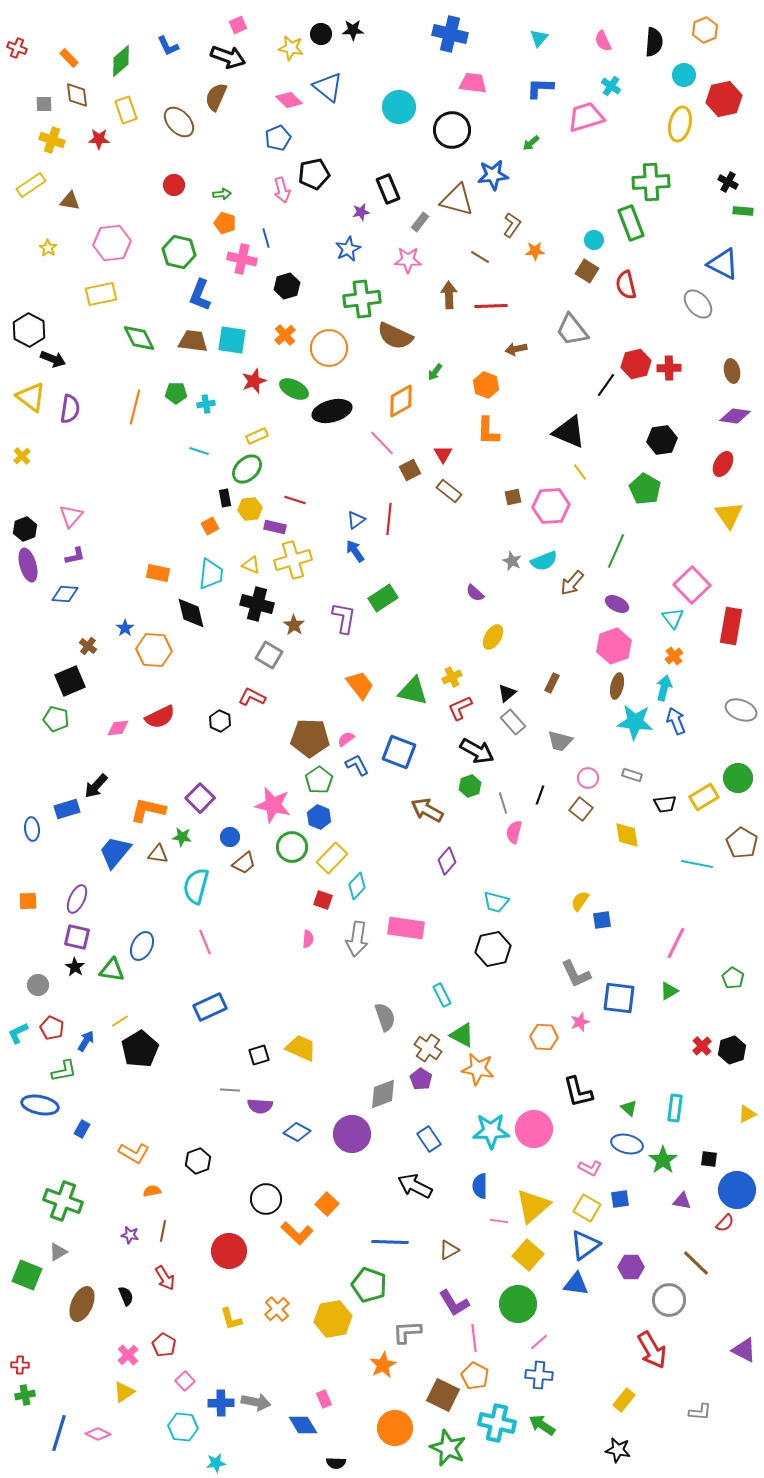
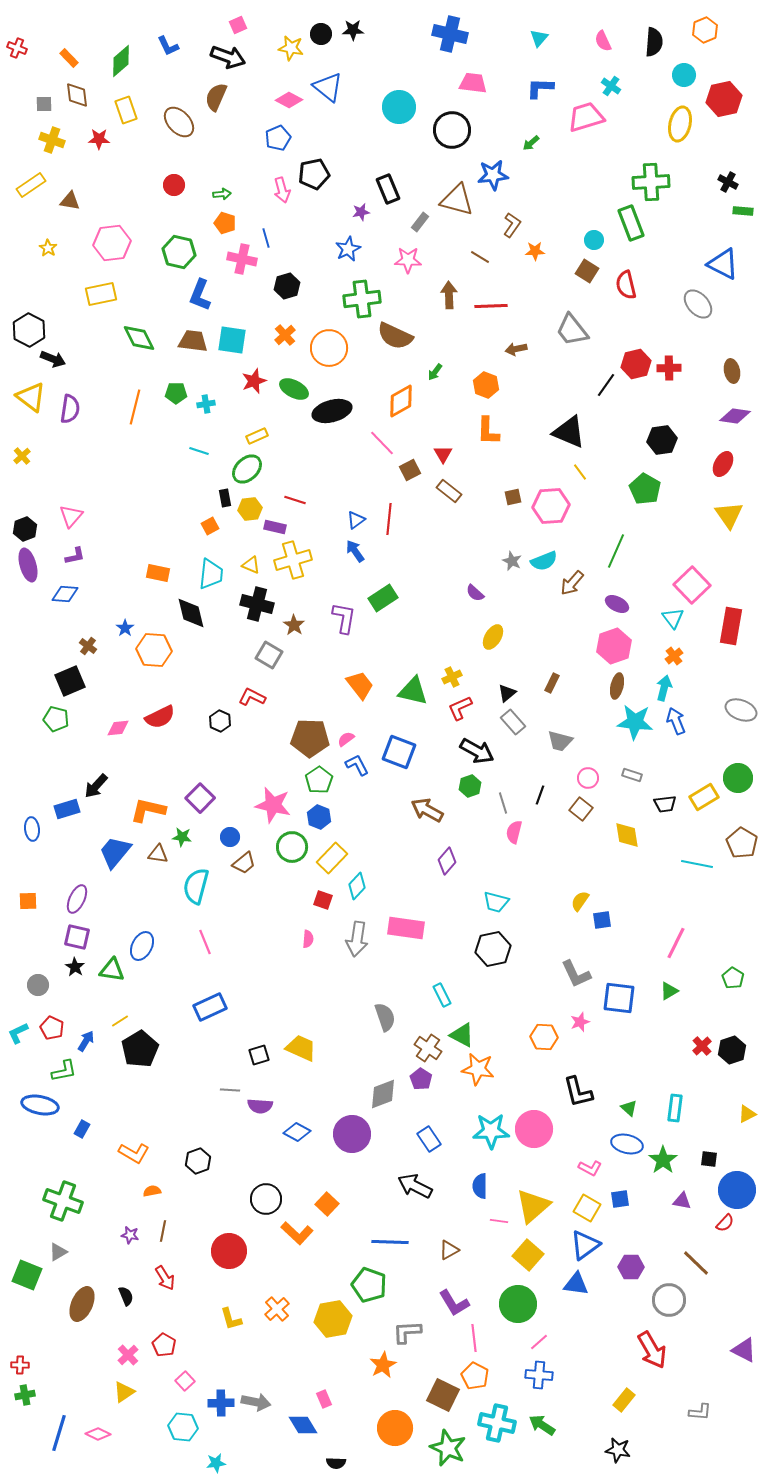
pink diamond at (289, 100): rotated 16 degrees counterclockwise
